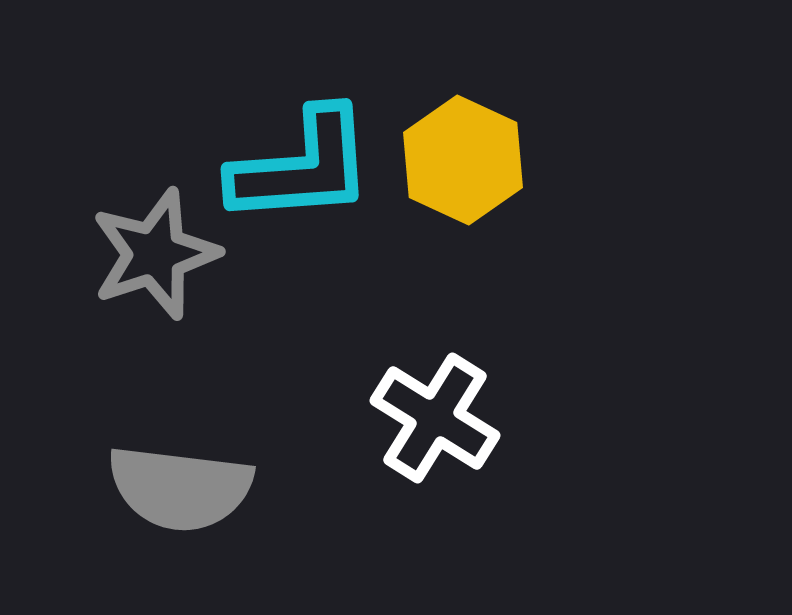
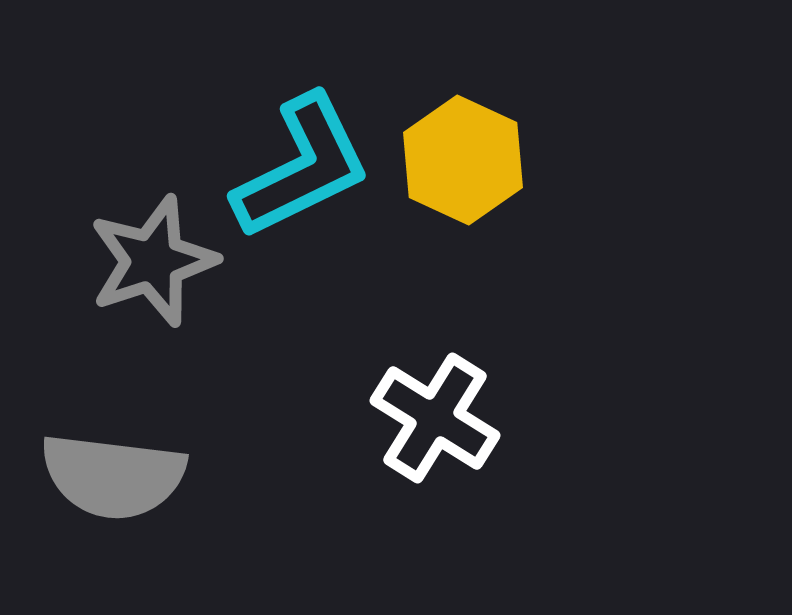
cyan L-shape: rotated 22 degrees counterclockwise
gray star: moved 2 px left, 7 px down
gray semicircle: moved 67 px left, 12 px up
